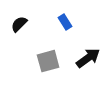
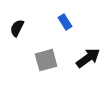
black semicircle: moved 2 px left, 4 px down; rotated 18 degrees counterclockwise
gray square: moved 2 px left, 1 px up
